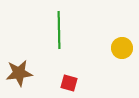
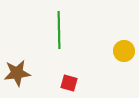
yellow circle: moved 2 px right, 3 px down
brown star: moved 2 px left
